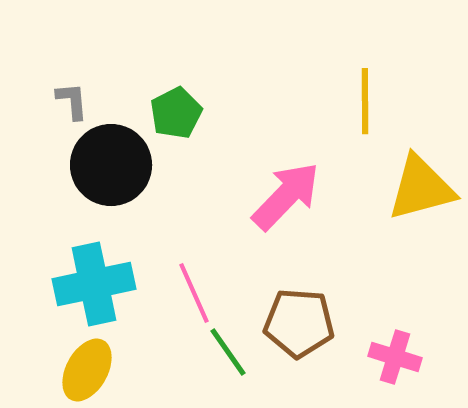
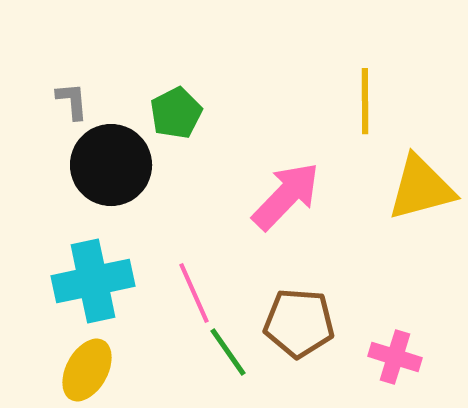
cyan cross: moved 1 px left, 3 px up
